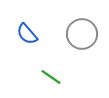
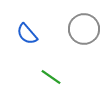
gray circle: moved 2 px right, 5 px up
